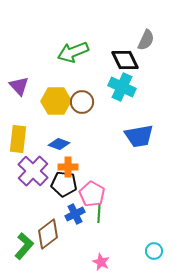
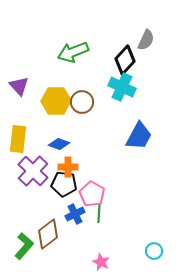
black diamond: rotated 68 degrees clockwise
blue trapezoid: rotated 52 degrees counterclockwise
